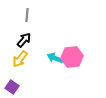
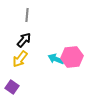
cyan arrow: moved 1 px right, 1 px down
